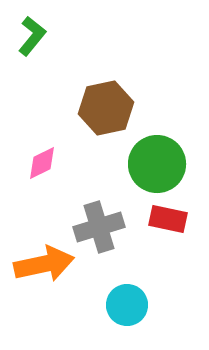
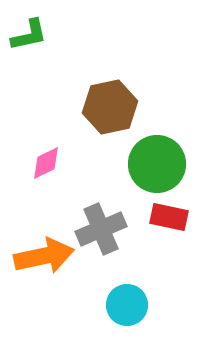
green L-shape: moved 3 px left, 1 px up; rotated 39 degrees clockwise
brown hexagon: moved 4 px right, 1 px up
pink diamond: moved 4 px right
red rectangle: moved 1 px right, 2 px up
gray cross: moved 2 px right, 2 px down; rotated 6 degrees counterclockwise
orange arrow: moved 8 px up
